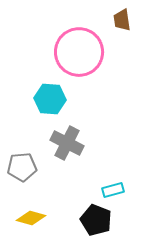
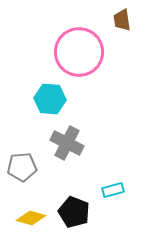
black pentagon: moved 22 px left, 8 px up
